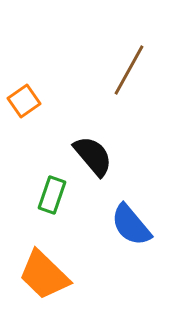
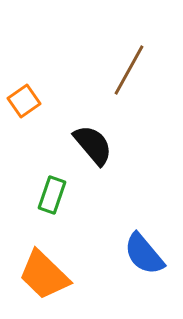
black semicircle: moved 11 px up
blue semicircle: moved 13 px right, 29 px down
